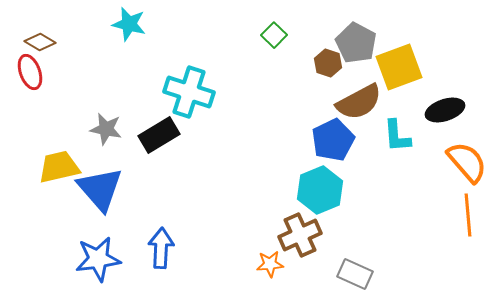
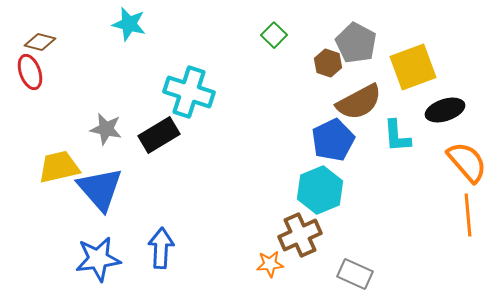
brown diamond: rotated 16 degrees counterclockwise
yellow square: moved 14 px right
